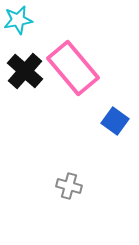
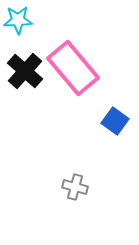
cyan star: rotated 8 degrees clockwise
gray cross: moved 6 px right, 1 px down
